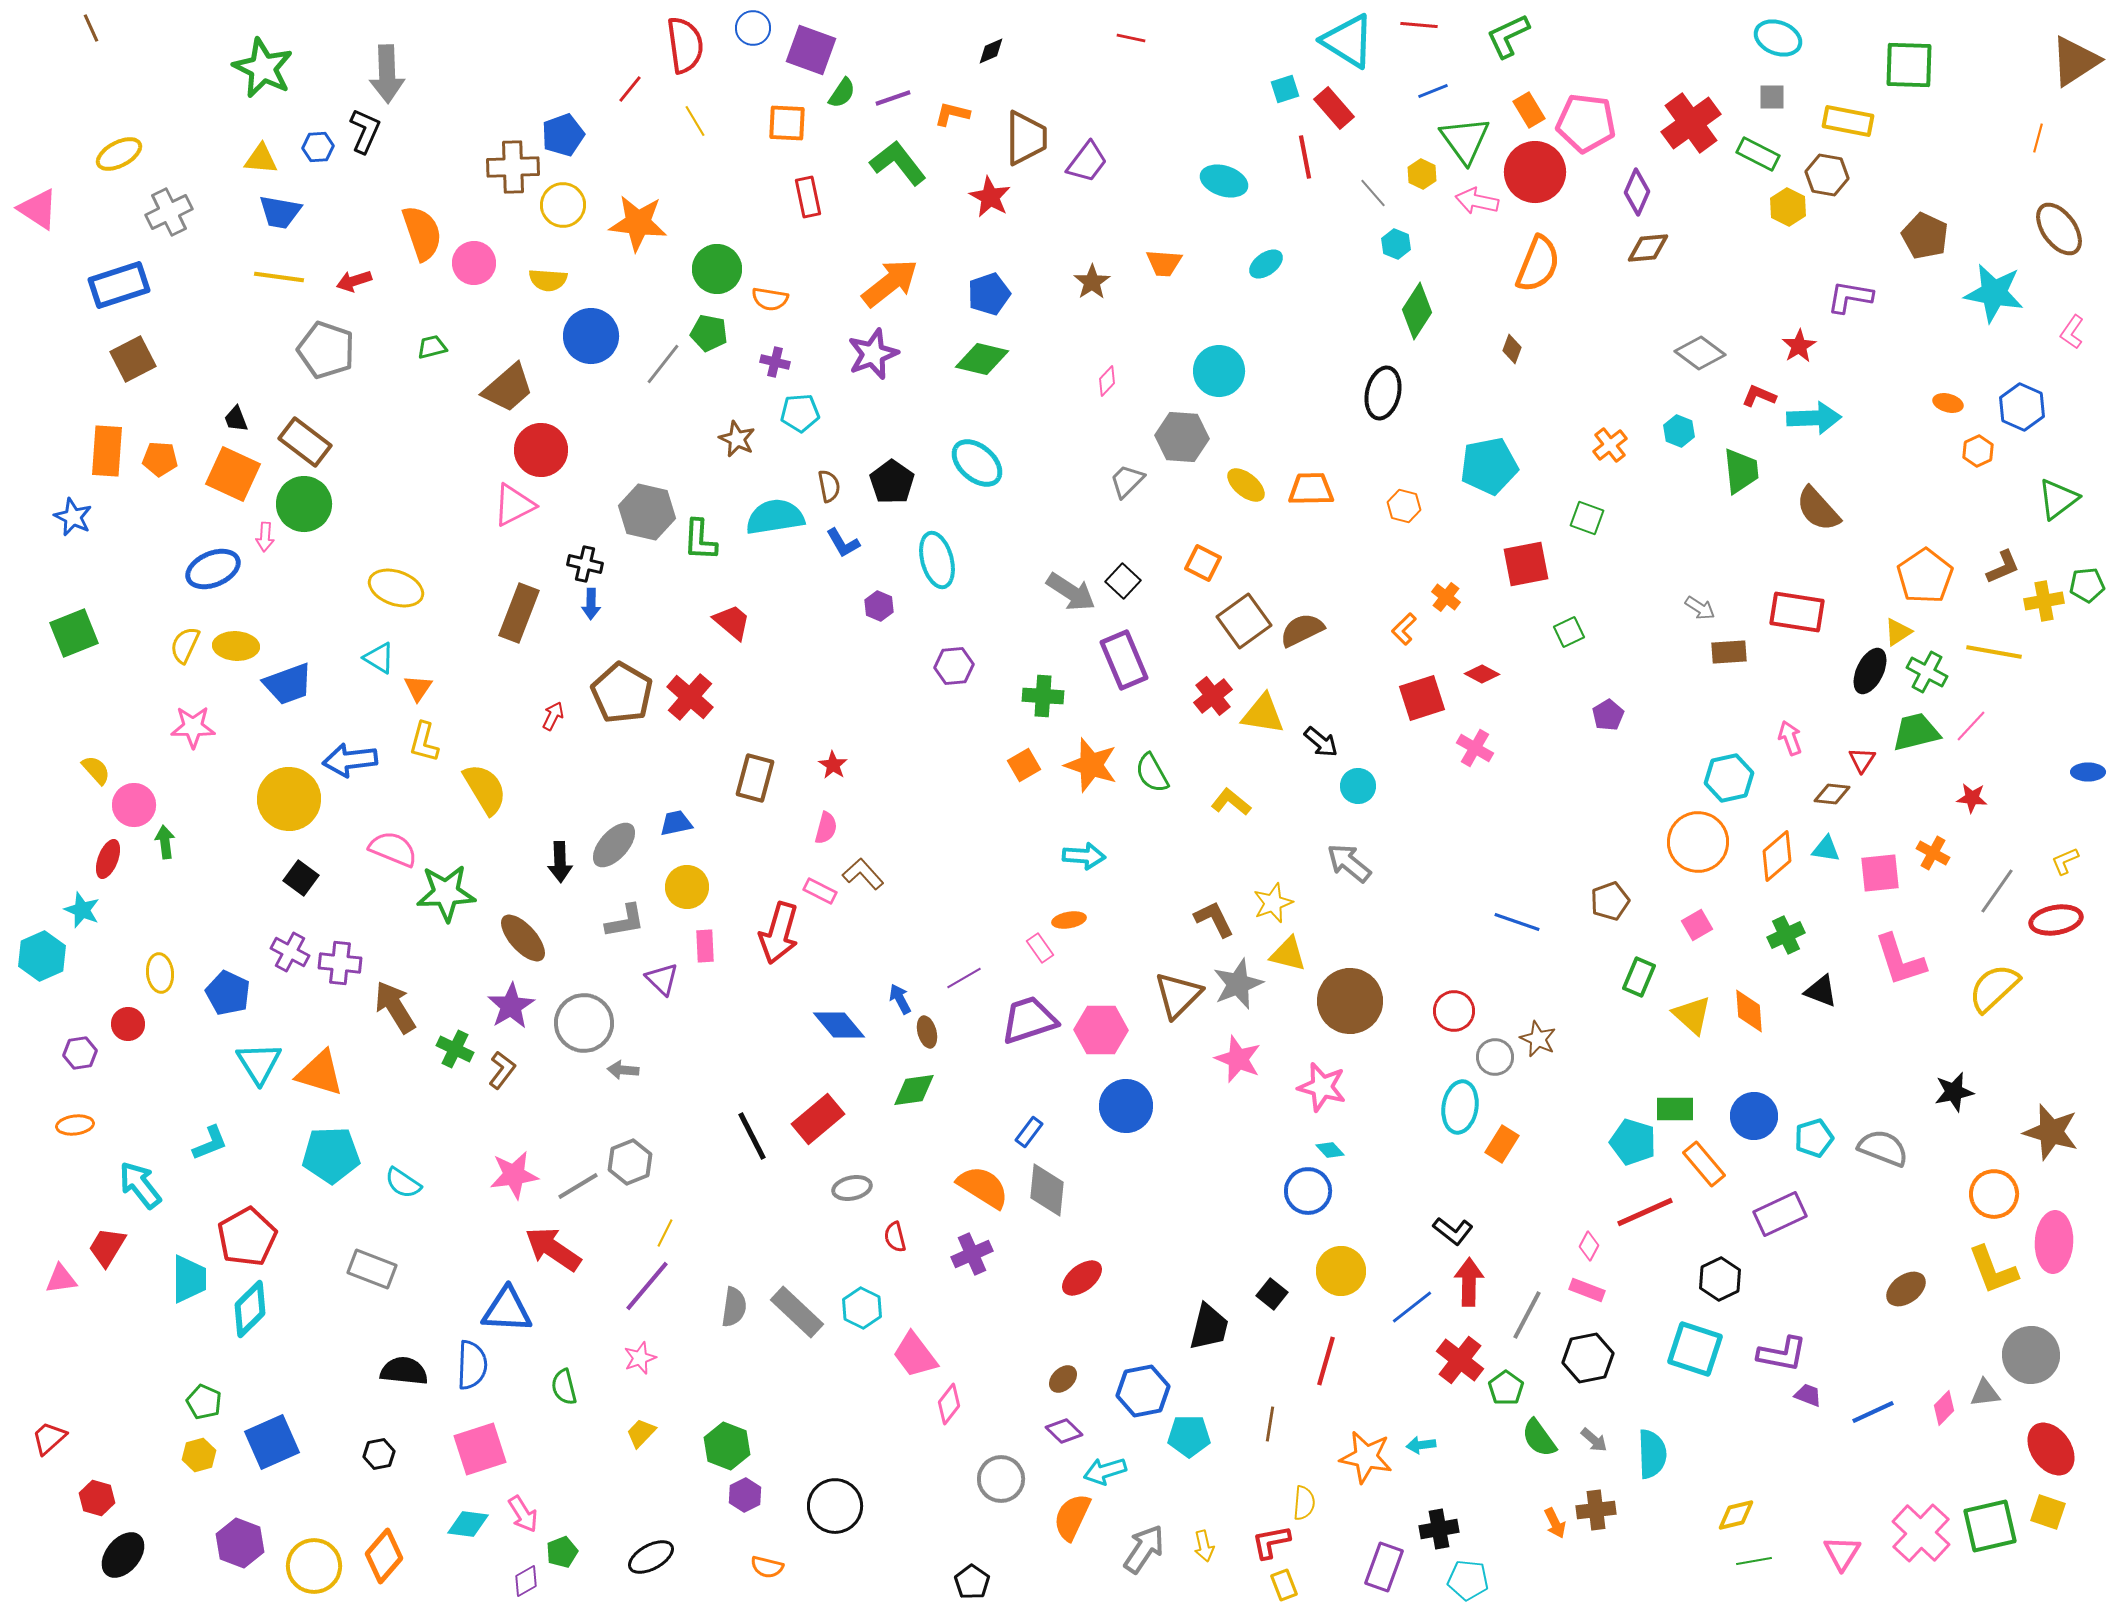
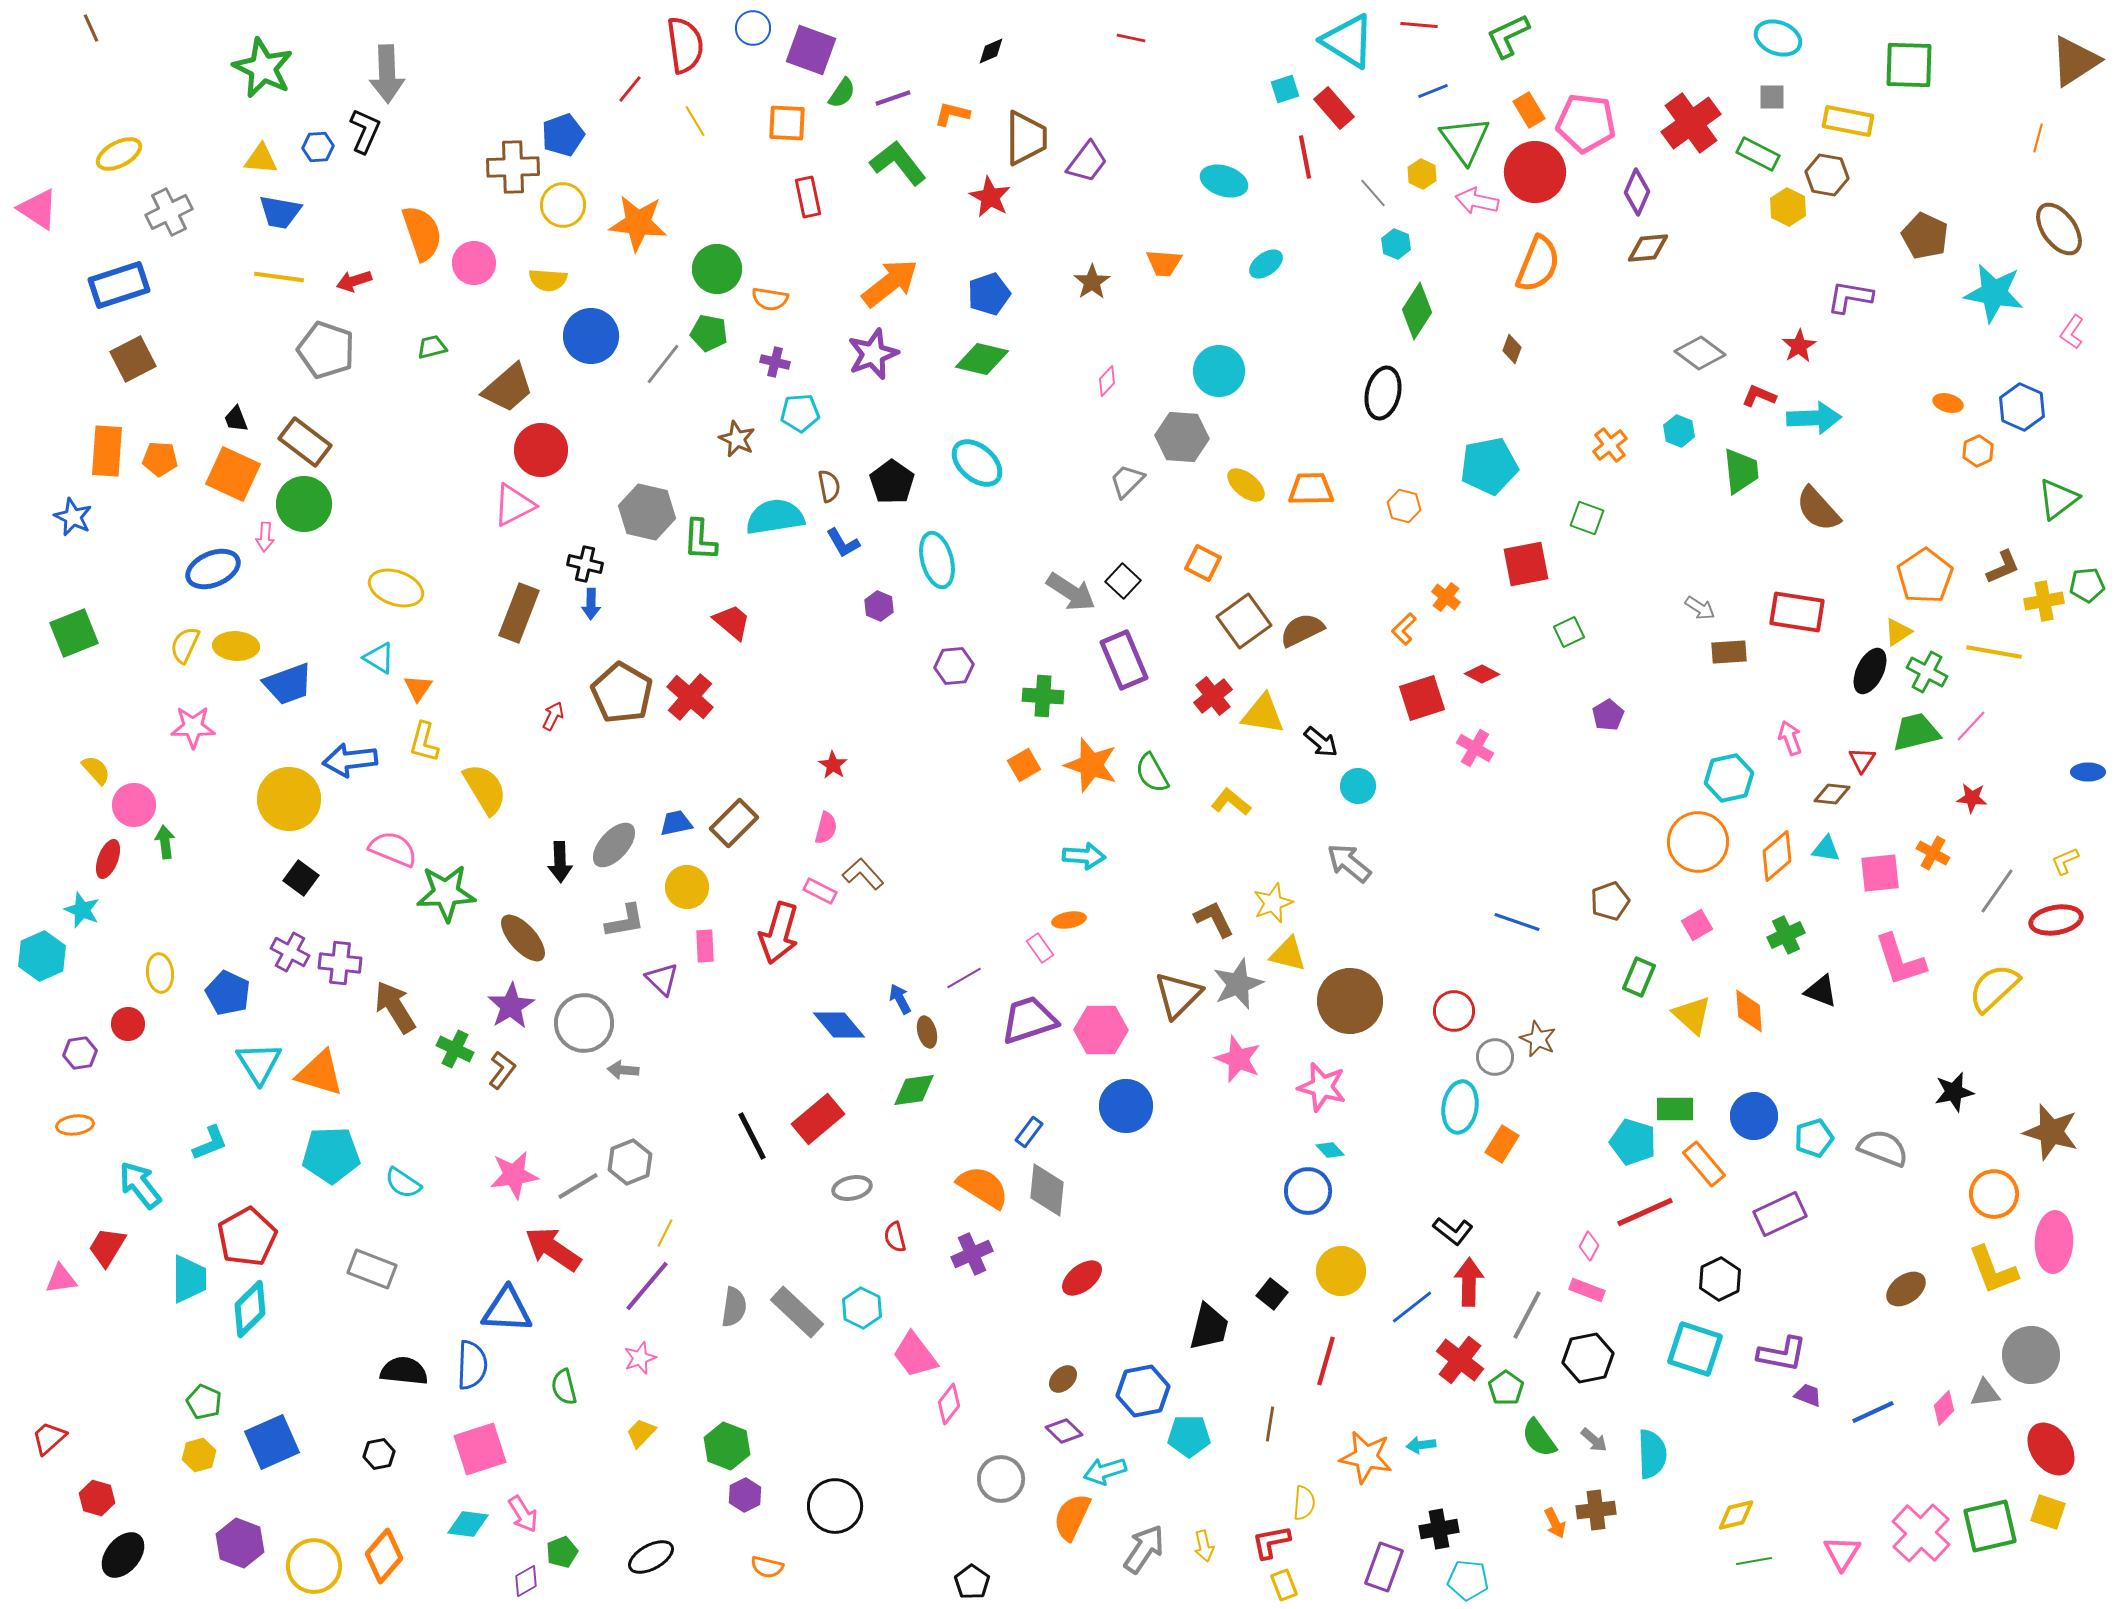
brown rectangle at (755, 778): moved 21 px left, 45 px down; rotated 30 degrees clockwise
